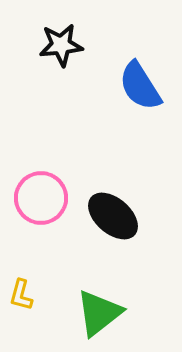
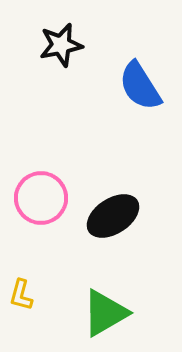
black star: rotated 6 degrees counterclockwise
black ellipse: rotated 74 degrees counterclockwise
green triangle: moved 6 px right; rotated 8 degrees clockwise
